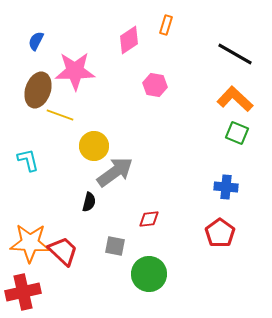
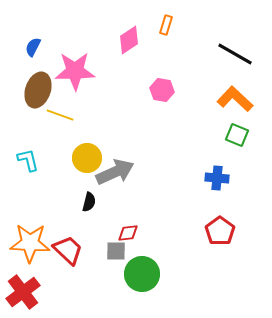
blue semicircle: moved 3 px left, 6 px down
pink hexagon: moved 7 px right, 5 px down
green square: moved 2 px down
yellow circle: moved 7 px left, 12 px down
gray arrow: rotated 12 degrees clockwise
blue cross: moved 9 px left, 9 px up
red diamond: moved 21 px left, 14 px down
red pentagon: moved 2 px up
gray square: moved 1 px right, 5 px down; rotated 10 degrees counterclockwise
red trapezoid: moved 5 px right, 1 px up
green circle: moved 7 px left
red cross: rotated 24 degrees counterclockwise
